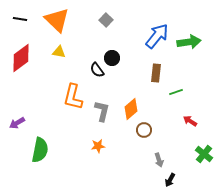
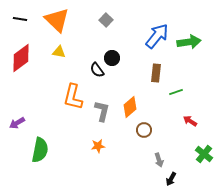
orange diamond: moved 1 px left, 2 px up
black arrow: moved 1 px right, 1 px up
